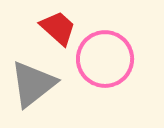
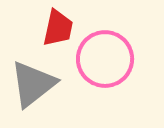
red trapezoid: rotated 60 degrees clockwise
